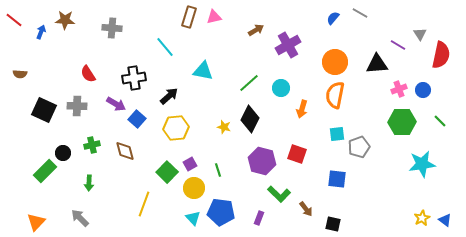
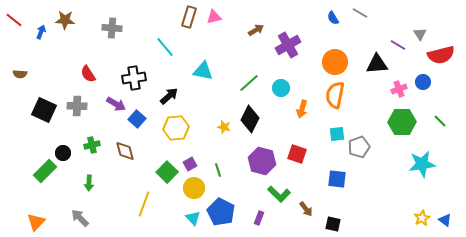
blue semicircle at (333, 18): rotated 72 degrees counterclockwise
red semicircle at (441, 55): rotated 64 degrees clockwise
blue circle at (423, 90): moved 8 px up
blue pentagon at (221, 212): rotated 20 degrees clockwise
